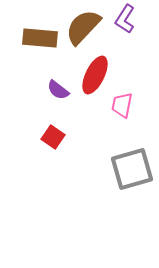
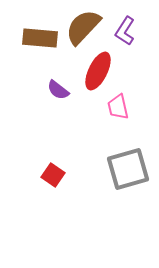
purple L-shape: moved 12 px down
red ellipse: moved 3 px right, 4 px up
pink trapezoid: moved 4 px left, 2 px down; rotated 24 degrees counterclockwise
red square: moved 38 px down
gray square: moved 4 px left
